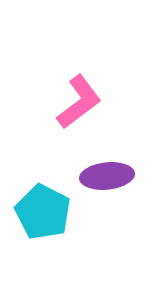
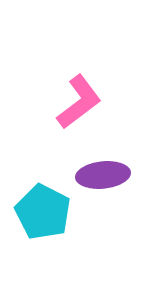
purple ellipse: moved 4 px left, 1 px up
